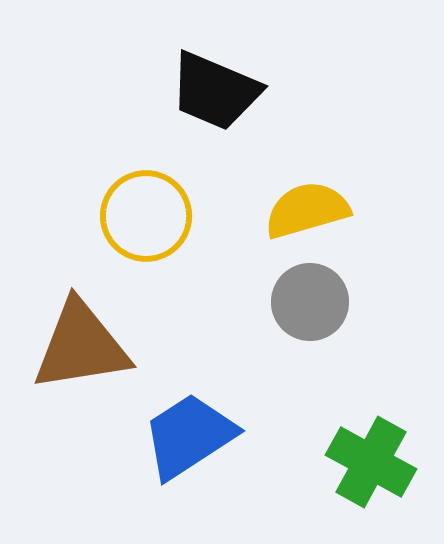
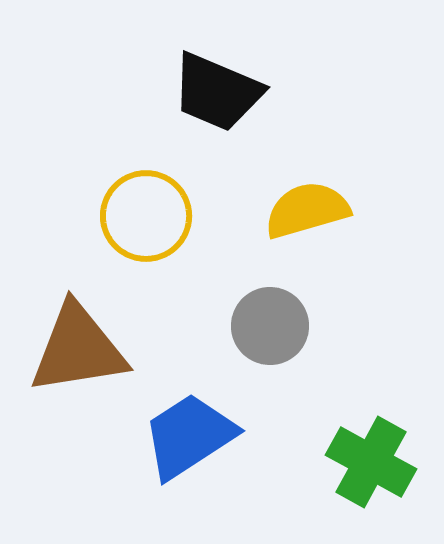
black trapezoid: moved 2 px right, 1 px down
gray circle: moved 40 px left, 24 px down
brown triangle: moved 3 px left, 3 px down
